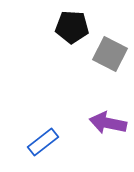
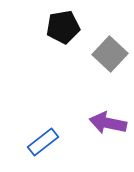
black pentagon: moved 9 px left; rotated 12 degrees counterclockwise
gray square: rotated 16 degrees clockwise
